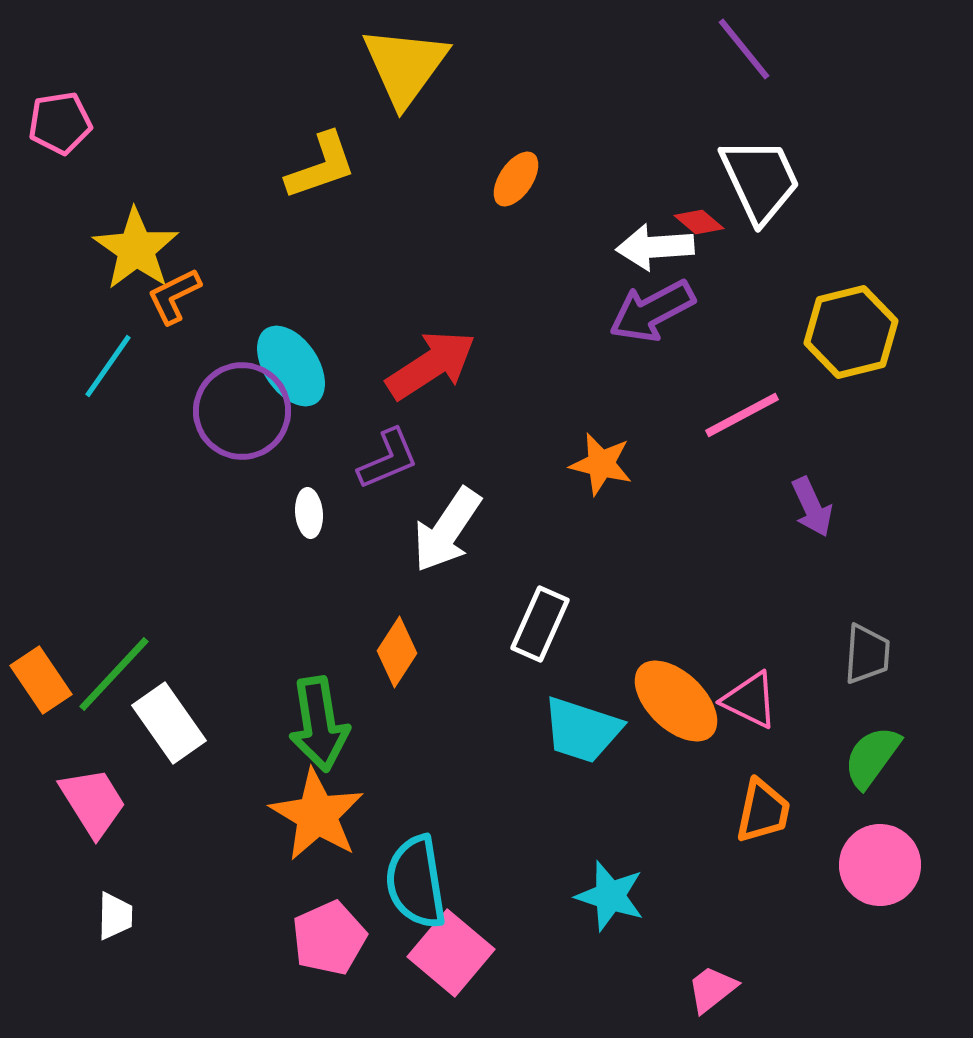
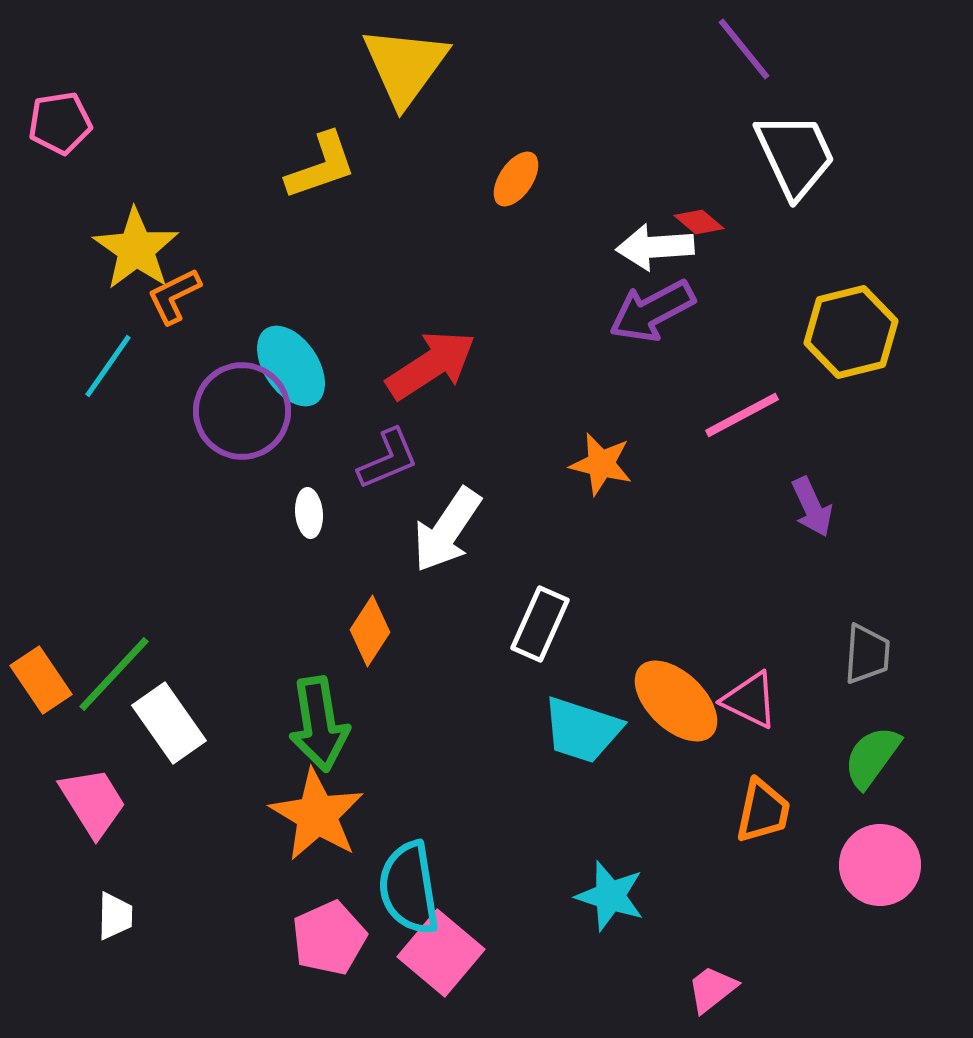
white trapezoid at (760, 180): moved 35 px right, 25 px up
orange diamond at (397, 652): moved 27 px left, 21 px up
cyan semicircle at (416, 882): moved 7 px left, 6 px down
pink square at (451, 953): moved 10 px left
